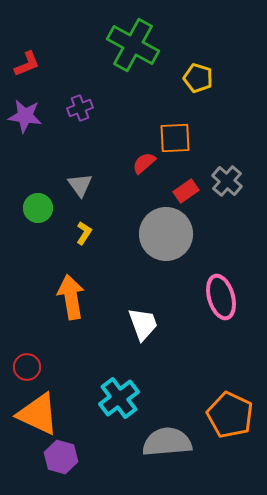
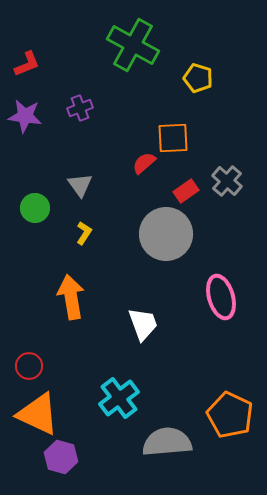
orange square: moved 2 px left
green circle: moved 3 px left
red circle: moved 2 px right, 1 px up
